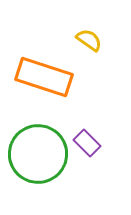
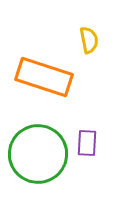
yellow semicircle: rotated 44 degrees clockwise
purple rectangle: rotated 48 degrees clockwise
